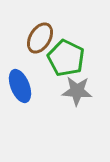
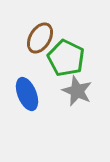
blue ellipse: moved 7 px right, 8 px down
gray star: rotated 20 degrees clockwise
